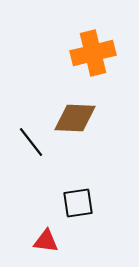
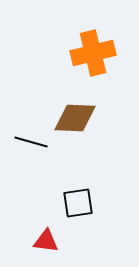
black line: rotated 36 degrees counterclockwise
